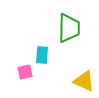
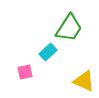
green trapezoid: rotated 32 degrees clockwise
cyan rectangle: moved 6 px right, 3 px up; rotated 42 degrees clockwise
